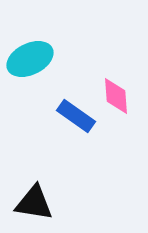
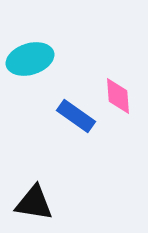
cyan ellipse: rotated 9 degrees clockwise
pink diamond: moved 2 px right
